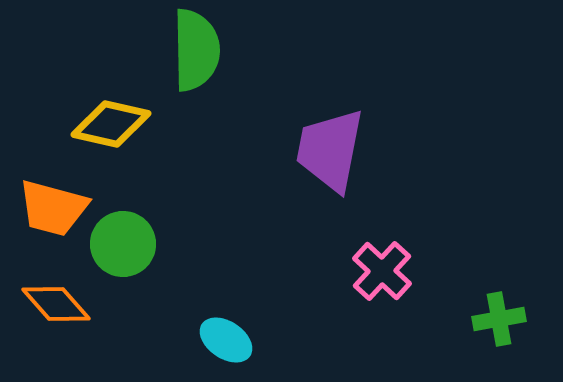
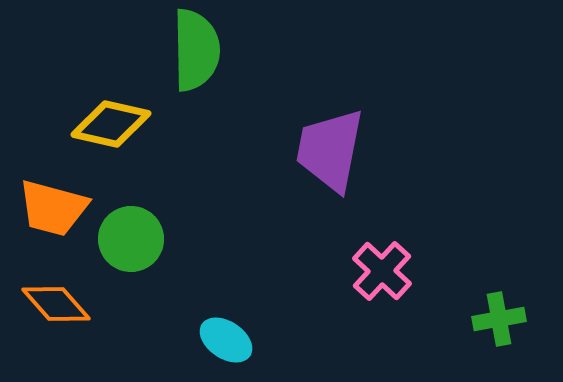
green circle: moved 8 px right, 5 px up
